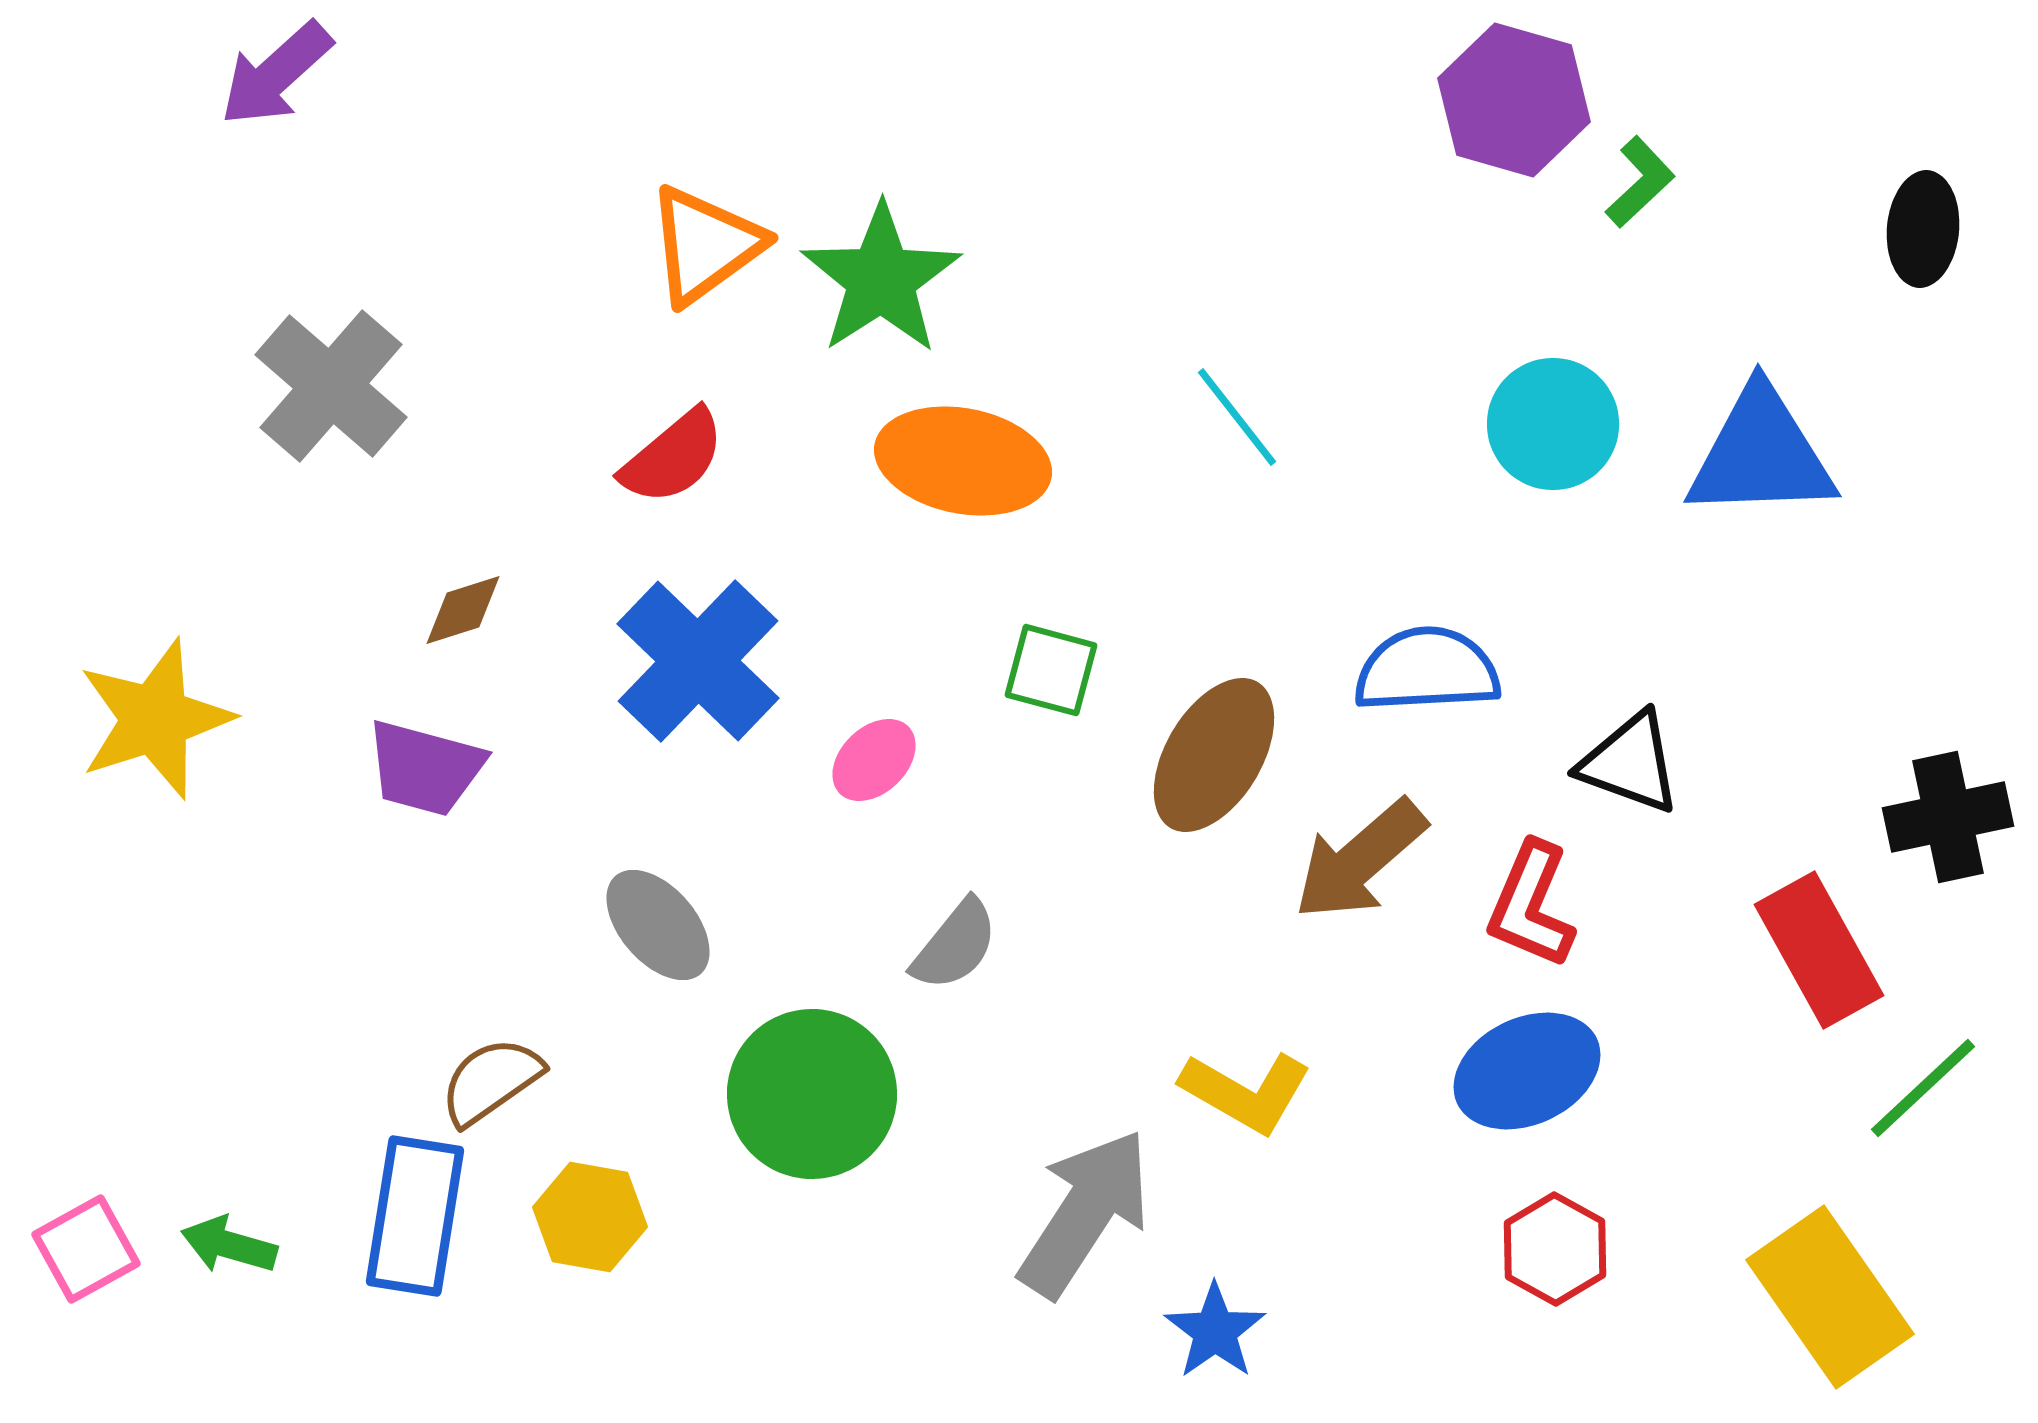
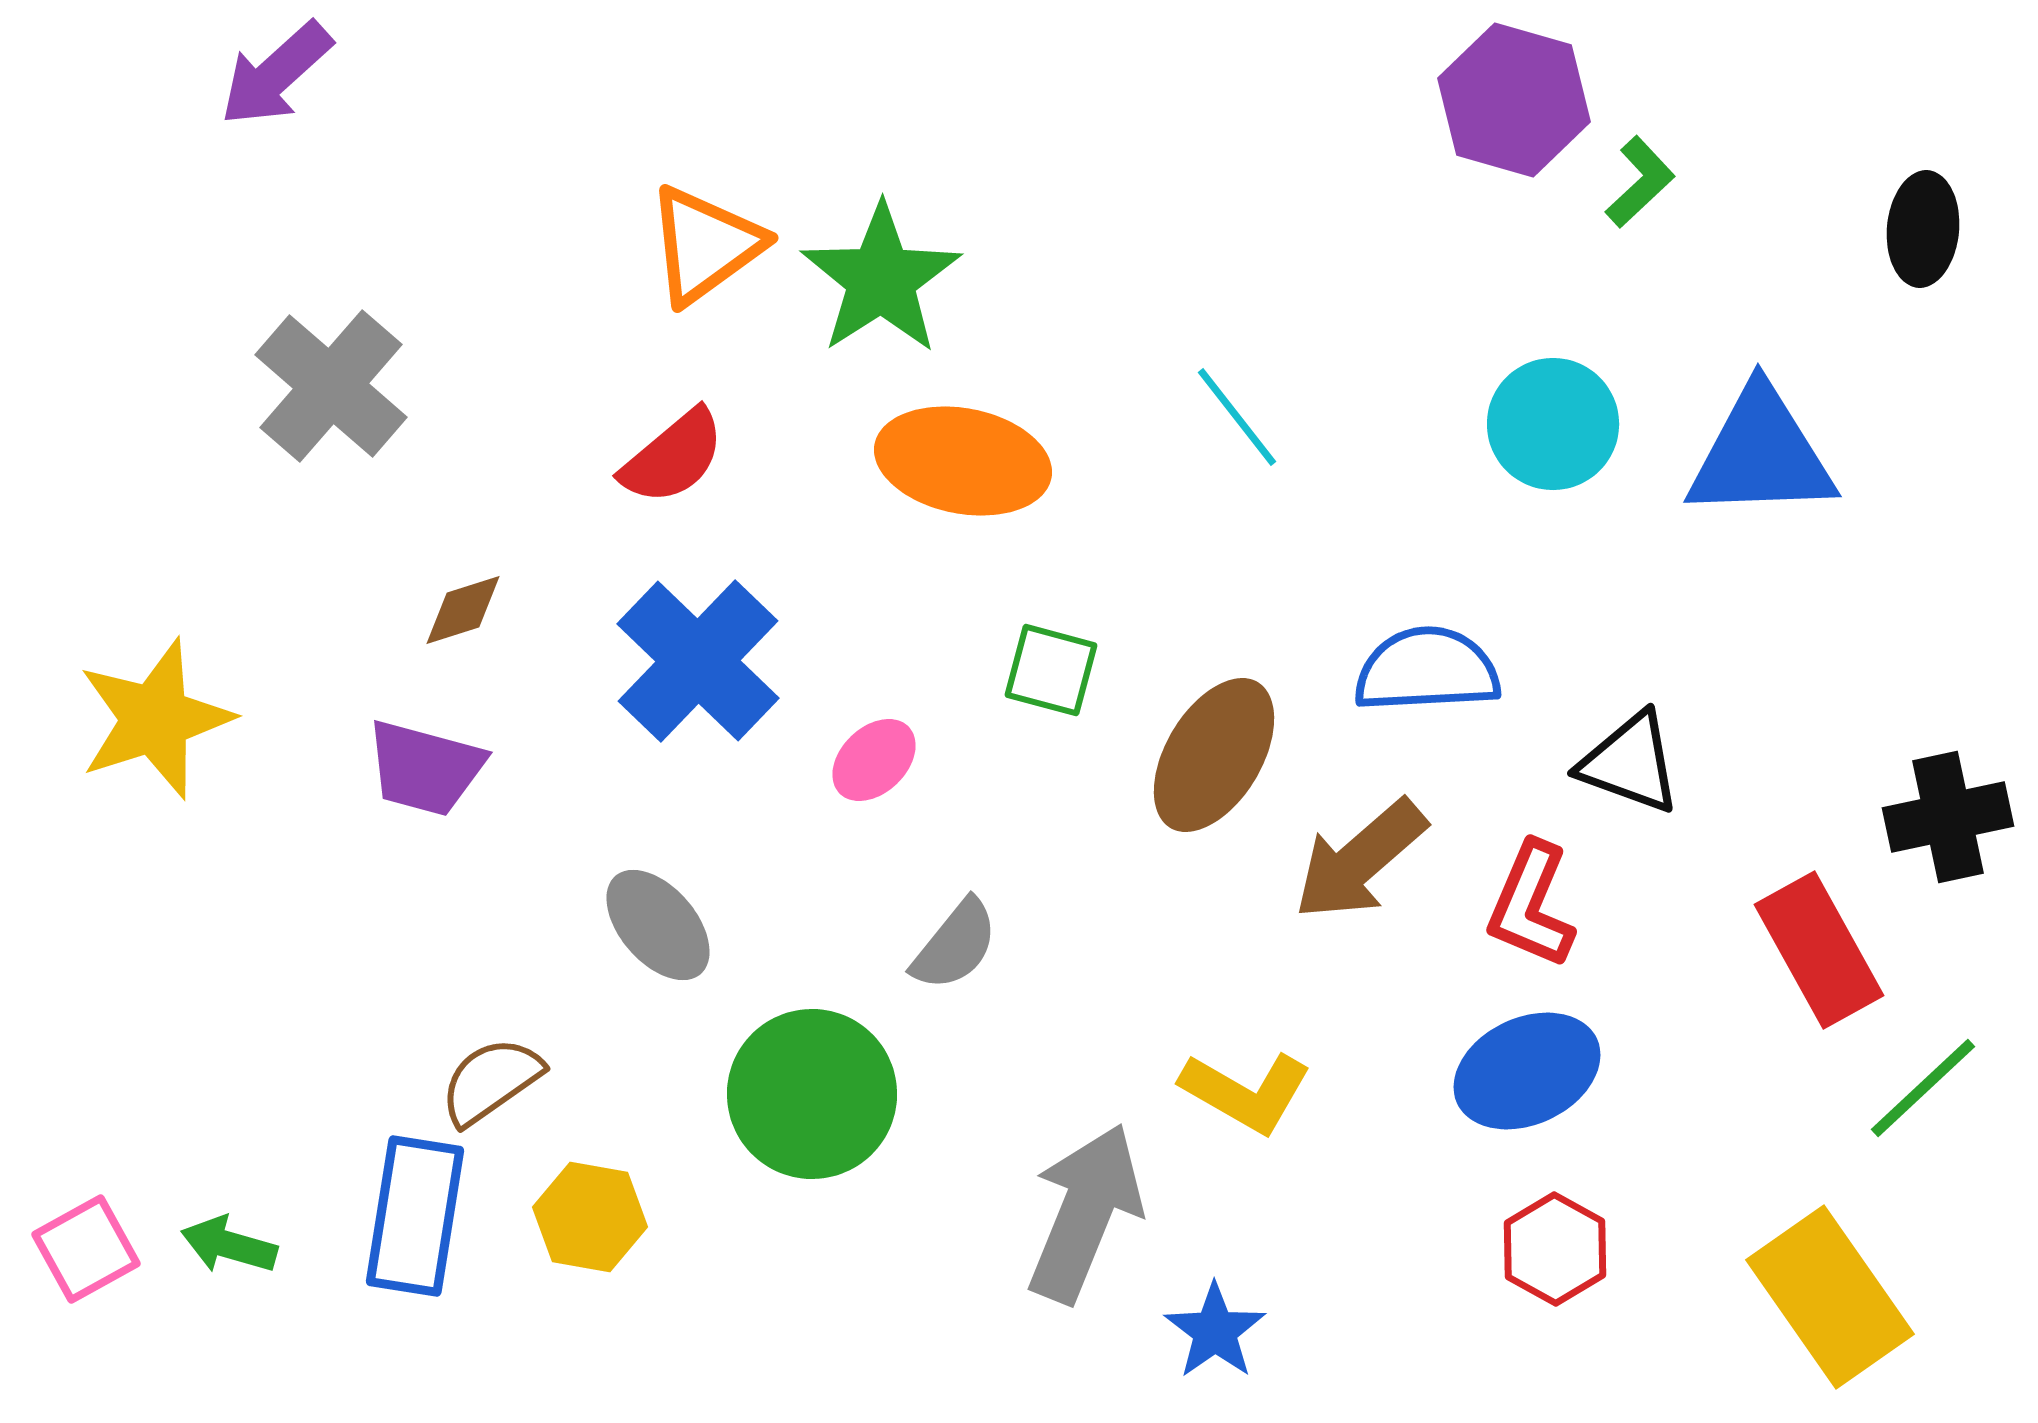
gray arrow: rotated 11 degrees counterclockwise
